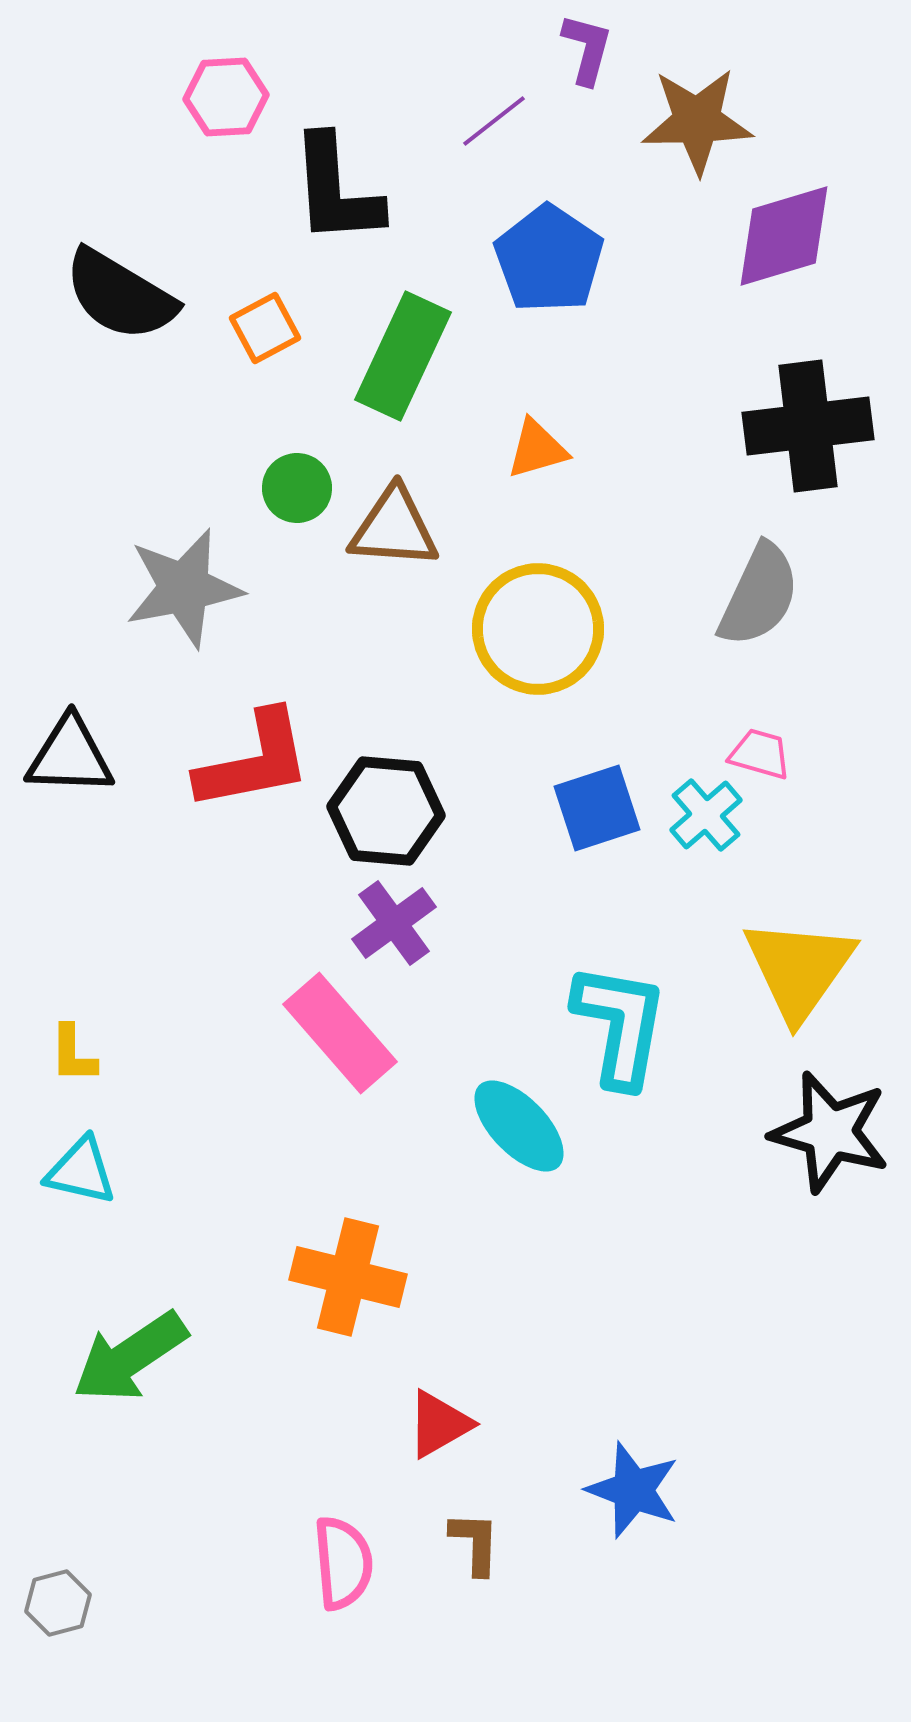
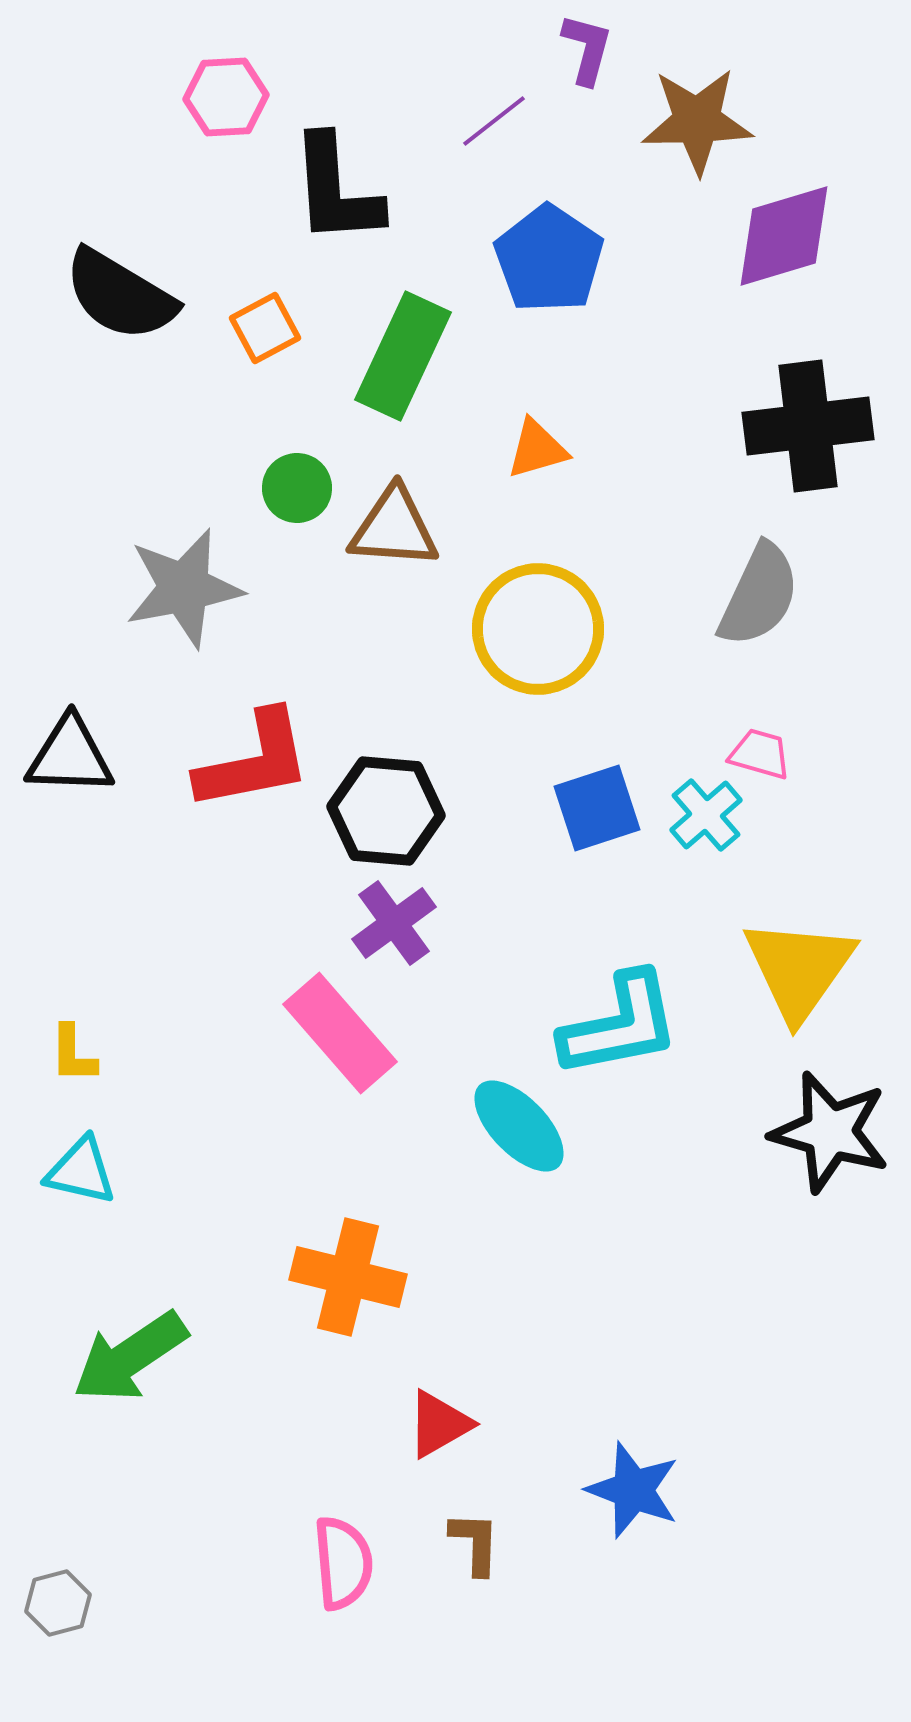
cyan L-shape: rotated 69 degrees clockwise
